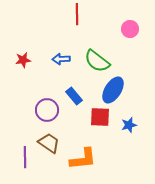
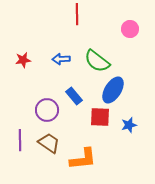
purple line: moved 5 px left, 17 px up
